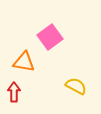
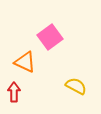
orange triangle: moved 1 px right; rotated 15 degrees clockwise
